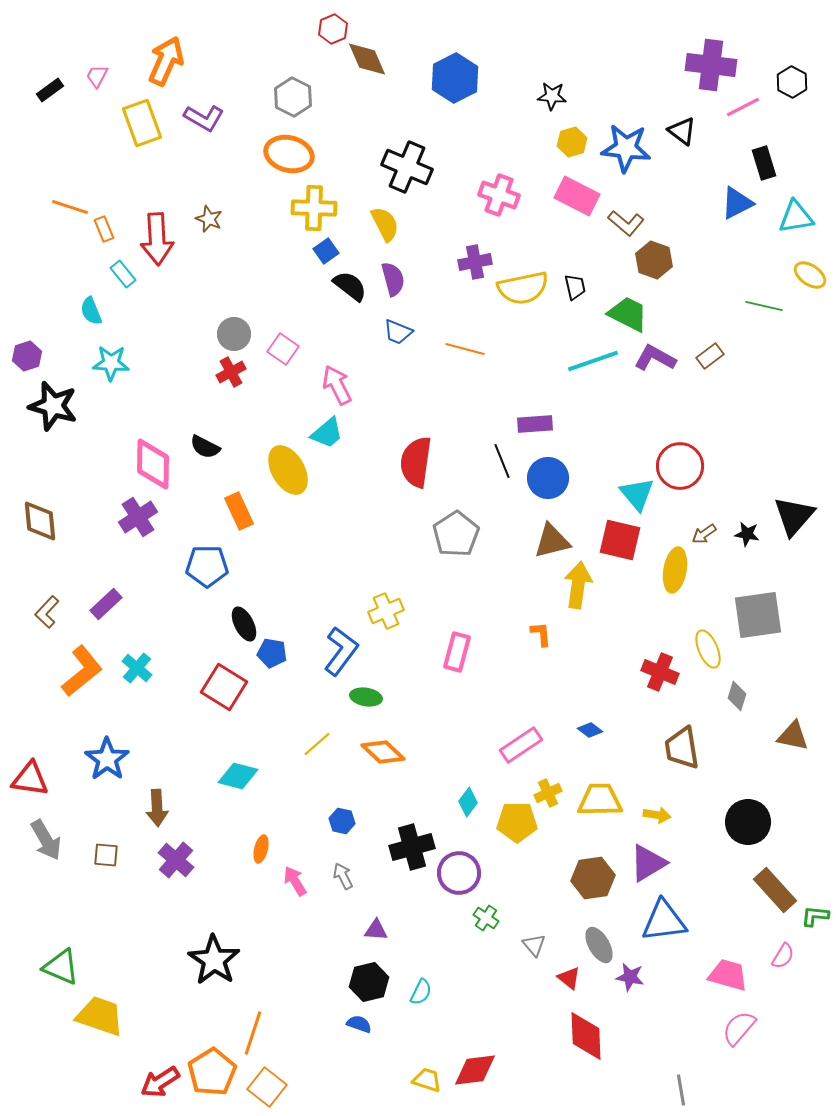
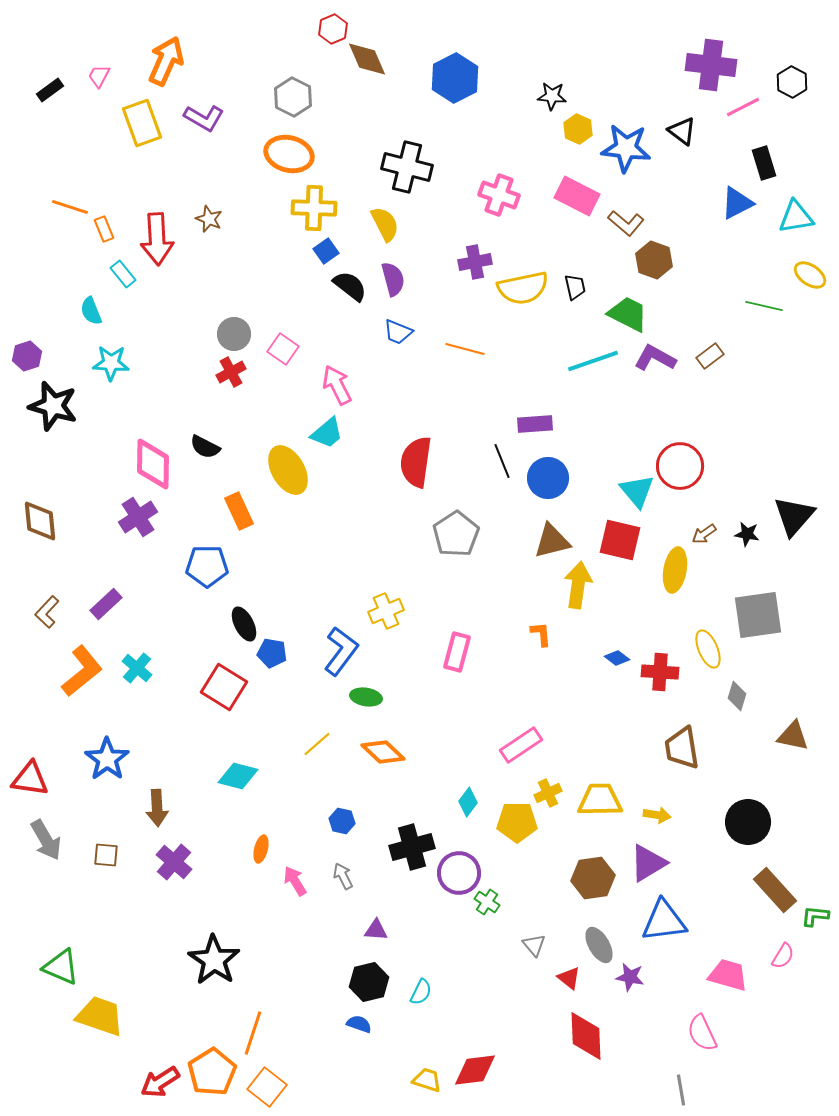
pink trapezoid at (97, 76): moved 2 px right
yellow hexagon at (572, 142): moved 6 px right, 13 px up; rotated 20 degrees counterclockwise
black cross at (407, 167): rotated 9 degrees counterclockwise
cyan triangle at (637, 494): moved 3 px up
red cross at (660, 672): rotated 18 degrees counterclockwise
blue diamond at (590, 730): moved 27 px right, 72 px up
purple cross at (176, 860): moved 2 px left, 2 px down
green cross at (486, 918): moved 1 px right, 16 px up
pink semicircle at (739, 1028): moved 37 px left, 5 px down; rotated 66 degrees counterclockwise
